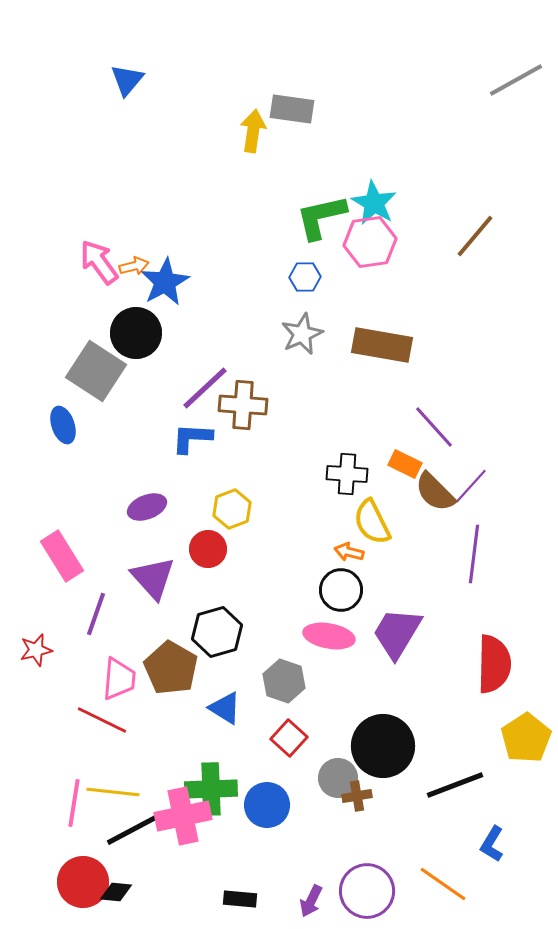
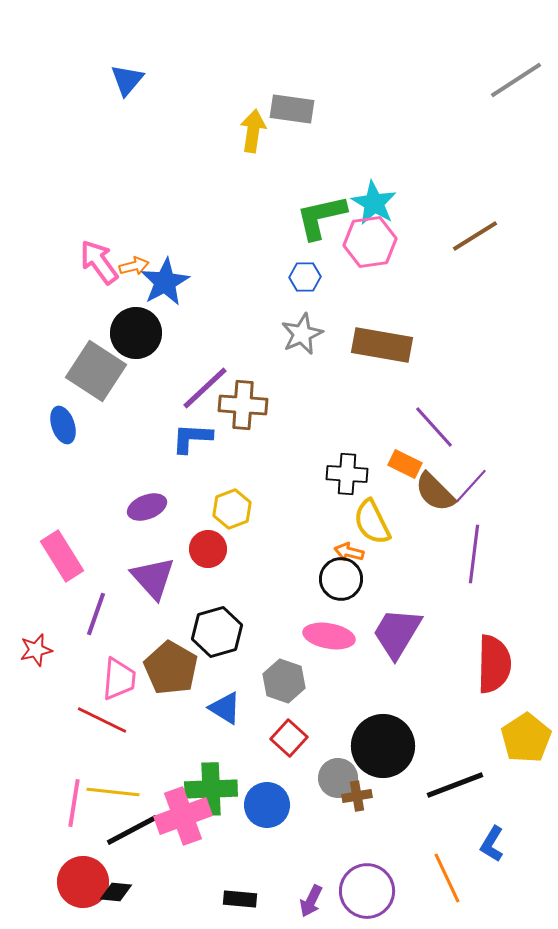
gray line at (516, 80): rotated 4 degrees counterclockwise
brown line at (475, 236): rotated 18 degrees clockwise
black circle at (341, 590): moved 11 px up
pink cross at (183, 816): rotated 8 degrees counterclockwise
orange line at (443, 884): moved 4 px right, 6 px up; rotated 30 degrees clockwise
